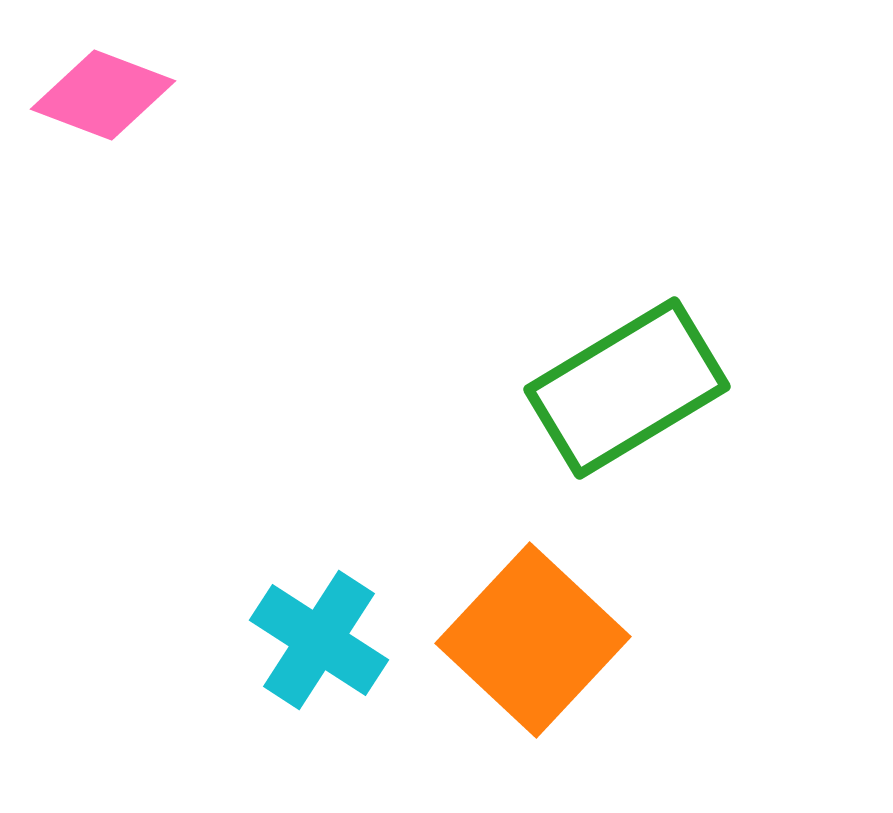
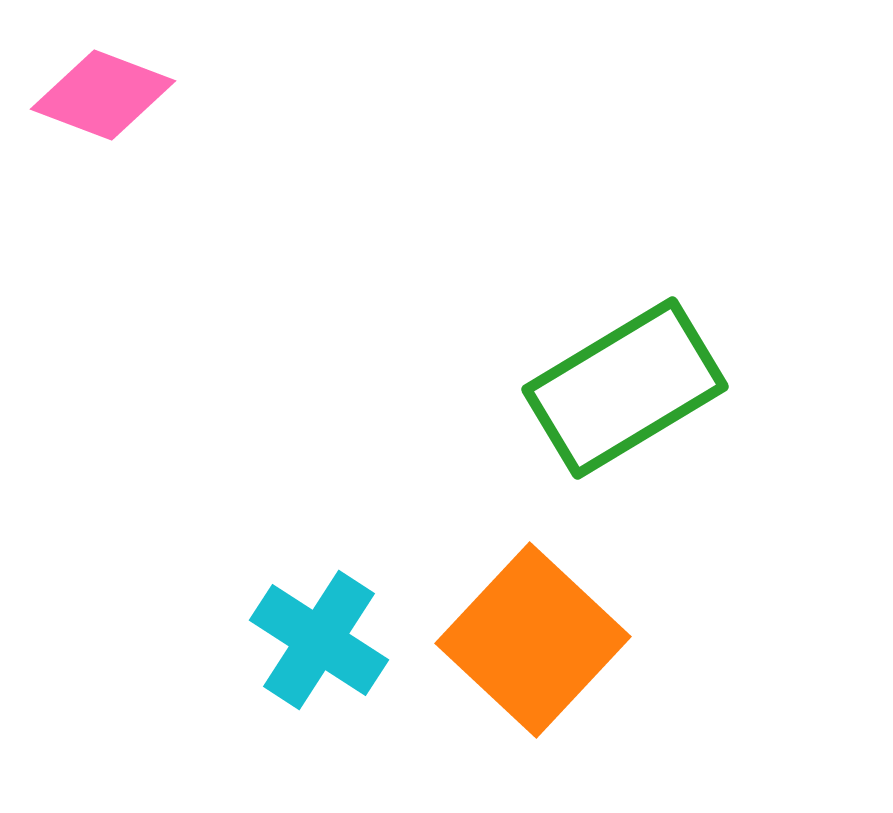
green rectangle: moved 2 px left
